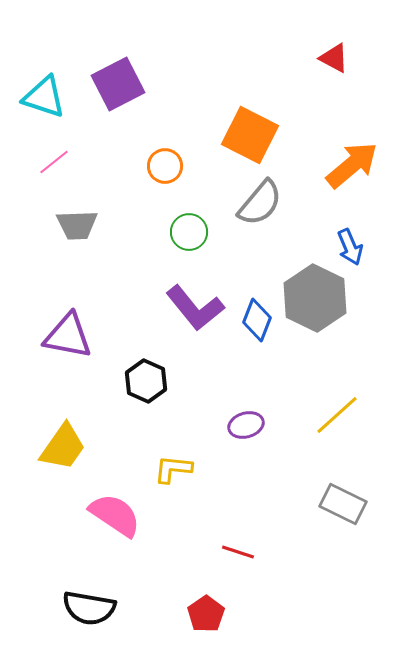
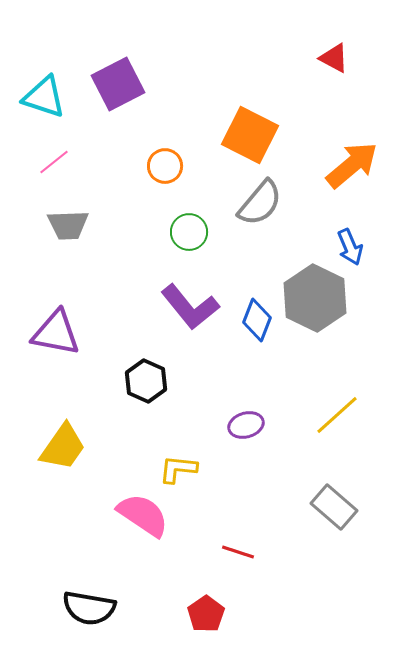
gray trapezoid: moved 9 px left
purple L-shape: moved 5 px left, 1 px up
purple triangle: moved 12 px left, 3 px up
yellow L-shape: moved 5 px right
gray rectangle: moved 9 px left, 3 px down; rotated 15 degrees clockwise
pink semicircle: moved 28 px right
